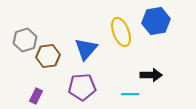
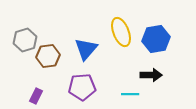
blue hexagon: moved 18 px down
